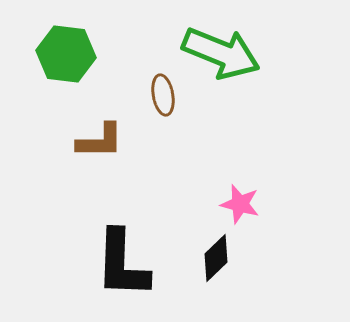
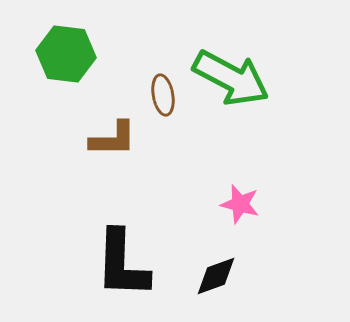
green arrow: moved 10 px right, 25 px down; rotated 6 degrees clockwise
brown L-shape: moved 13 px right, 2 px up
black diamond: moved 18 px down; rotated 24 degrees clockwise
